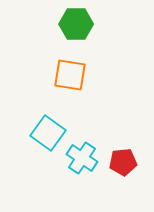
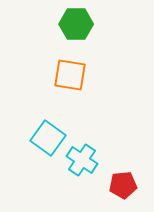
cyan square: moved 5 px down
cyan cross: moved 2 px down
red pentagon: moved 23 px down
